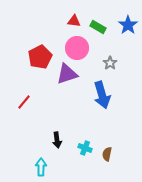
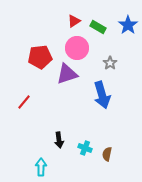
red triangle: rotated 40 degrees counterclockwise
red pentagon: rotated 20 degrees clockwise
black arrow: moved 2 px right
